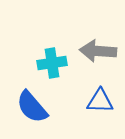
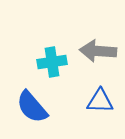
cyan cross: moved 1 px up
